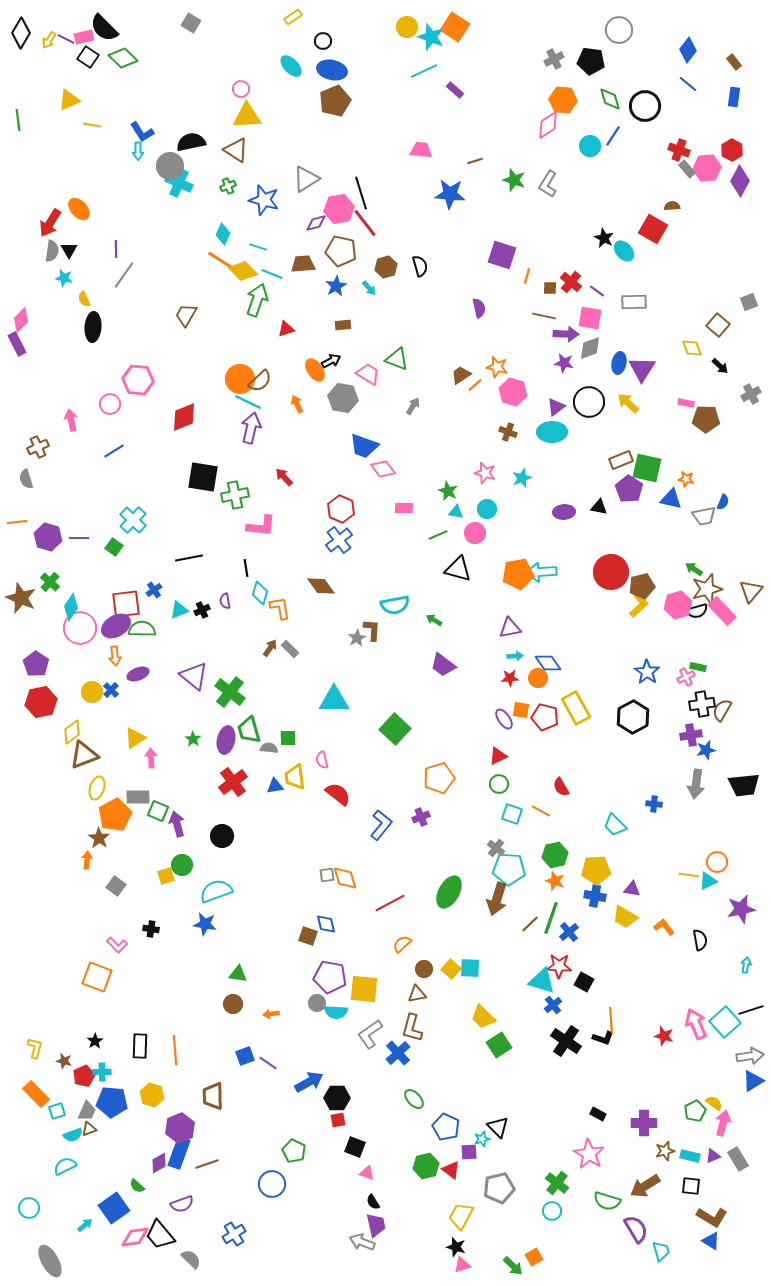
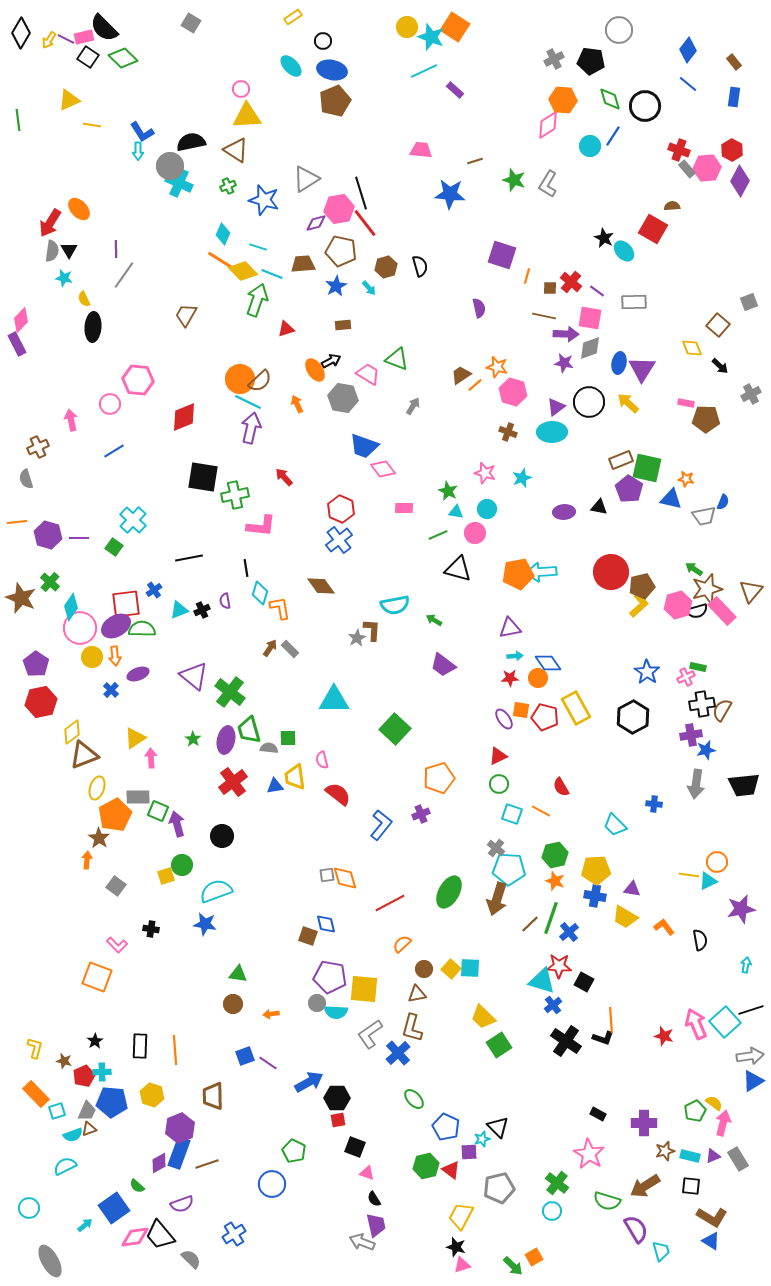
purple hexagon at (48, 537): moved 2 px up
yellow circle at (92, 692): moved 35 px up
purple cross at (421, 817): moved 3 px up
black semicircle at (373, 1202): moved 1 px right, 3 px up
